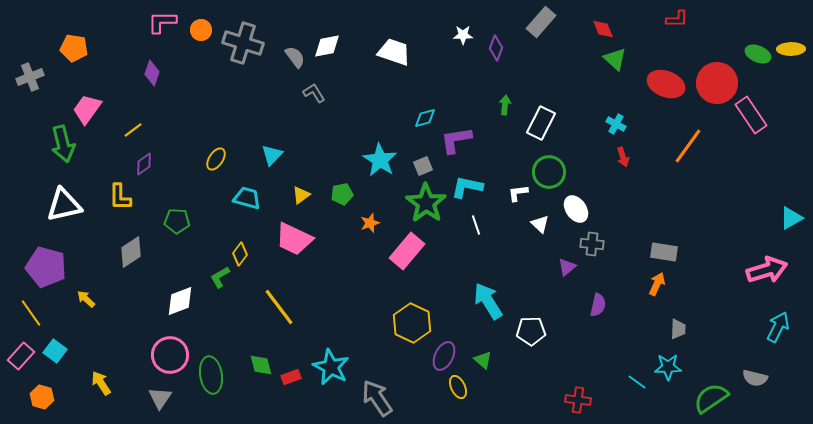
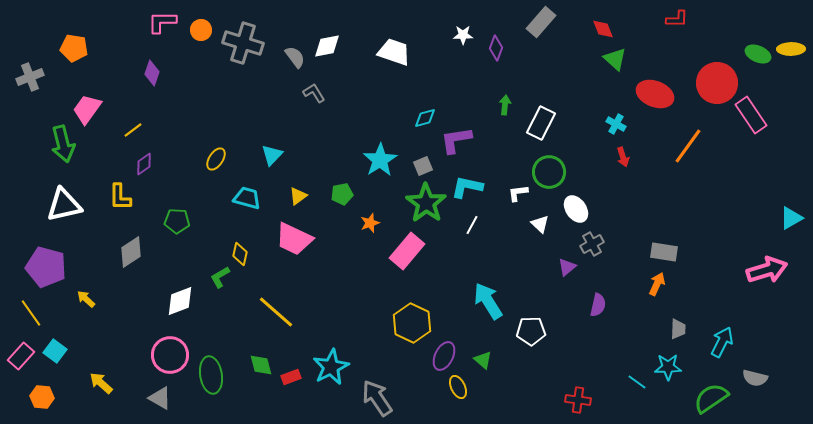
red ellipse at (666, 84): moved 11 px left, 10 px down
cyan star at (380, 160): rotated 8 degrees clockwise
yellow triangle at (301, 195): moved 3 px left, 1 px down
white line at (476, 225): moved 4 px left; rotated 48 degrees clockwise
gray cross at (592, 244): rotated 35 degrees counterclockwise
yellow diamond at (240, 254): rotated 25 degrees counterclockwise
yellow line at (279, 307): moved 3 px left, 5 px down; rotated 12 degrees counterclockwise
cyan arrow at (778, 327): moved 56 px left, 15 px down
cyan star at (331, 367): rotated 18 degrees clockwise
yellow arrow at (101, 383): rotated 15 degrees counterclockwise
orange hexagon at (42, 397): rotated 10 degrees counterclockwise
gray triangle at (160, 398): rotated 35 degrees counterclockwise
